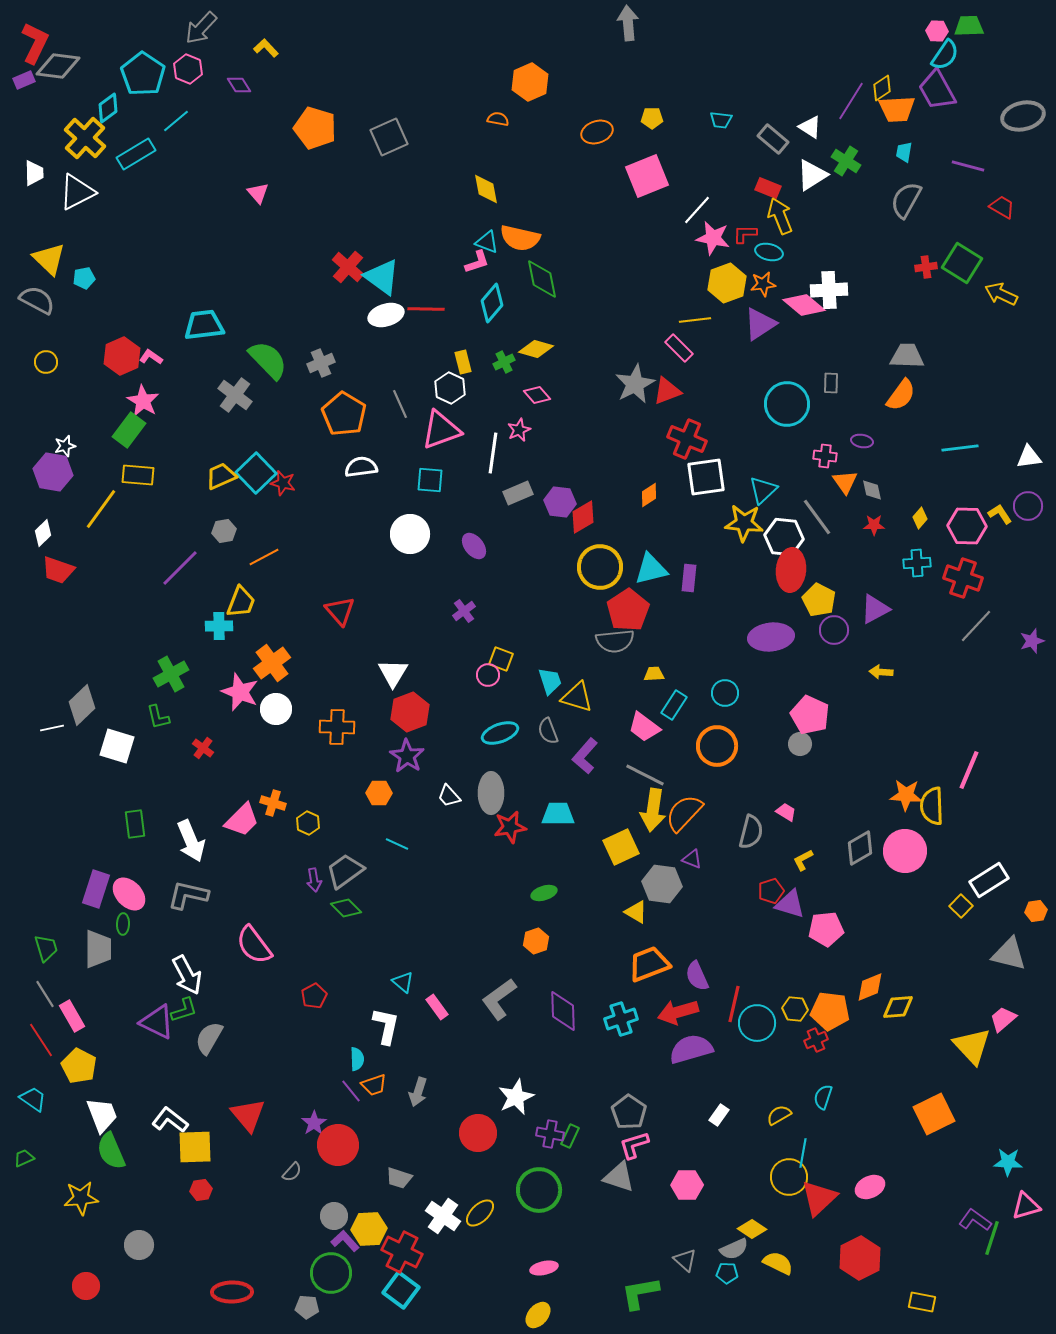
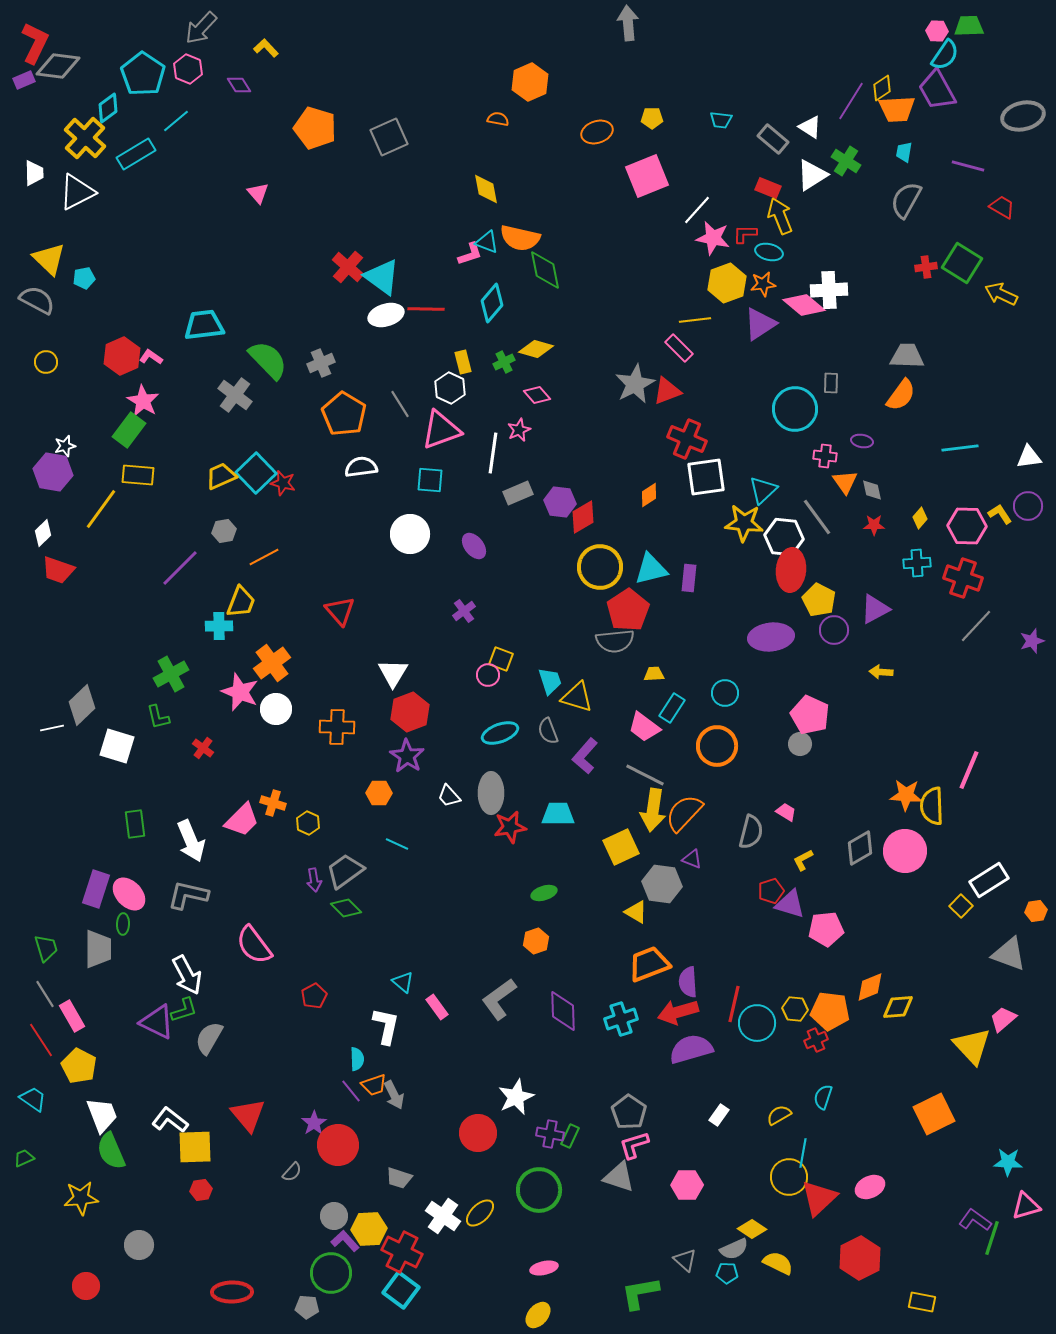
pink L-shape at (477, 262): moved 7 px left, 8 px up
green diamond at (542, 279): moved 3 px right, 9 px up
gray line at (400, 404): rotated 8 degrees counterclockwise
cyan circle at (787, 404): moved 8 px right, 5 px down
cyan rectangle at (674, 705): moved 2 px left, 3 px down
gray triangle at (1009, 954): rotated 6 degrees clockwise
purple semicircle at (697, 976): moved 9 px left, 6 px down; rotated 20 degrees clockwise
gray arrow at (418, 1092): moved 24 px left, 3 px down; rotated 44 degrees counterclockwise
